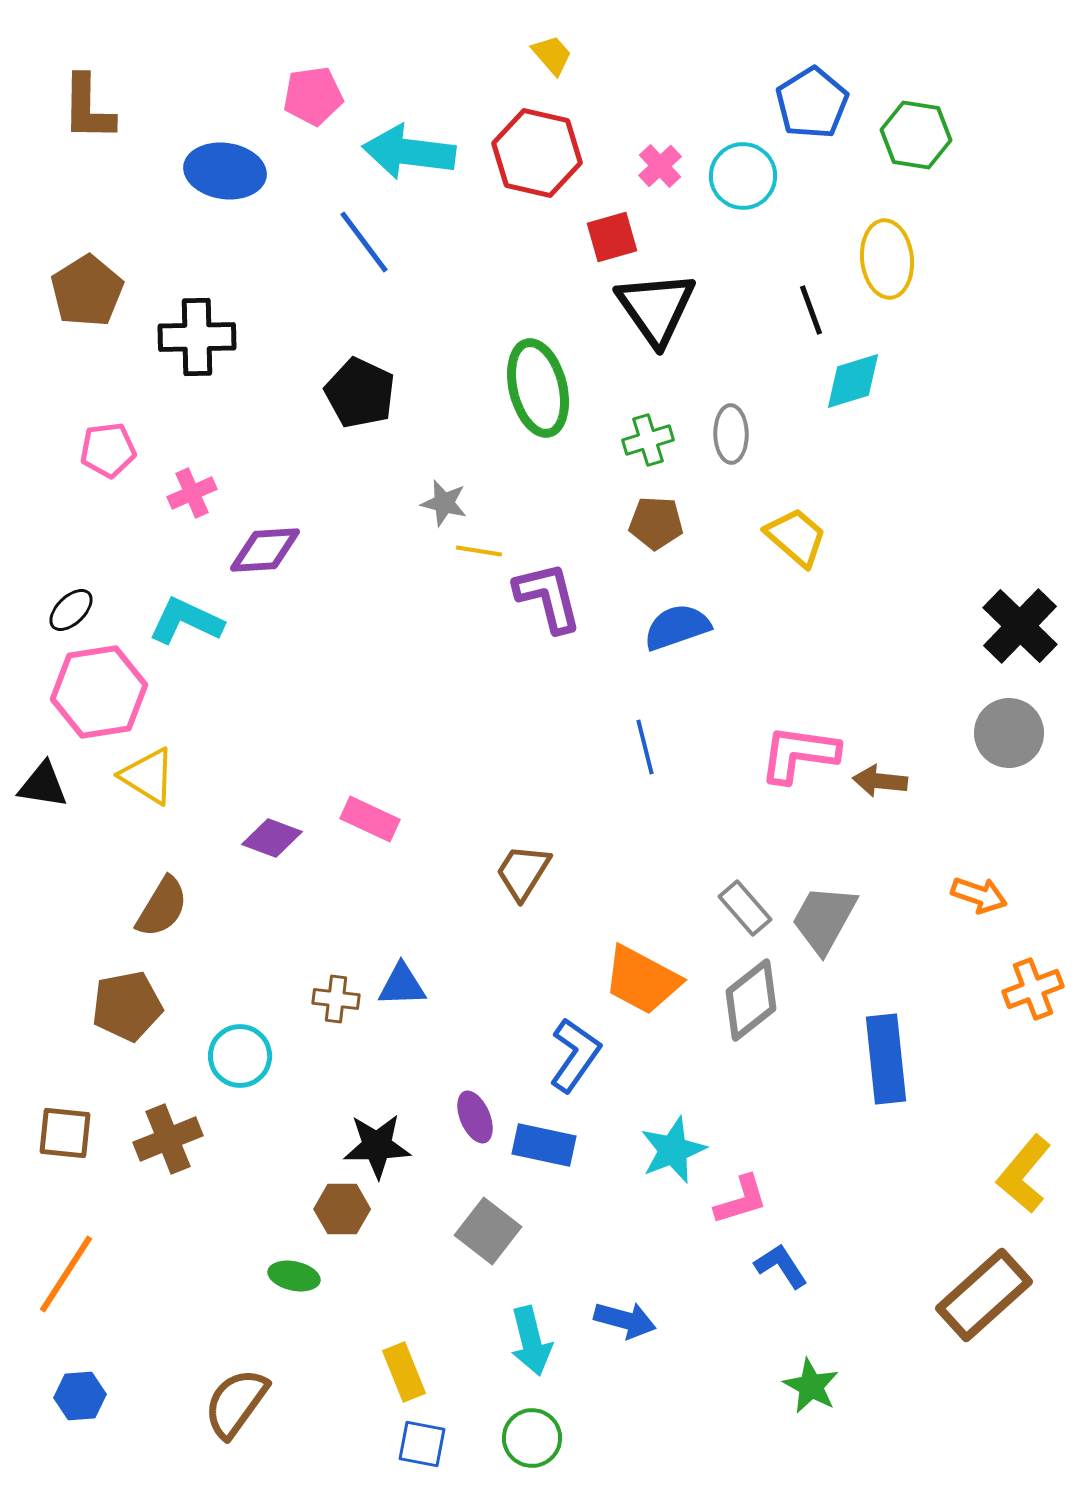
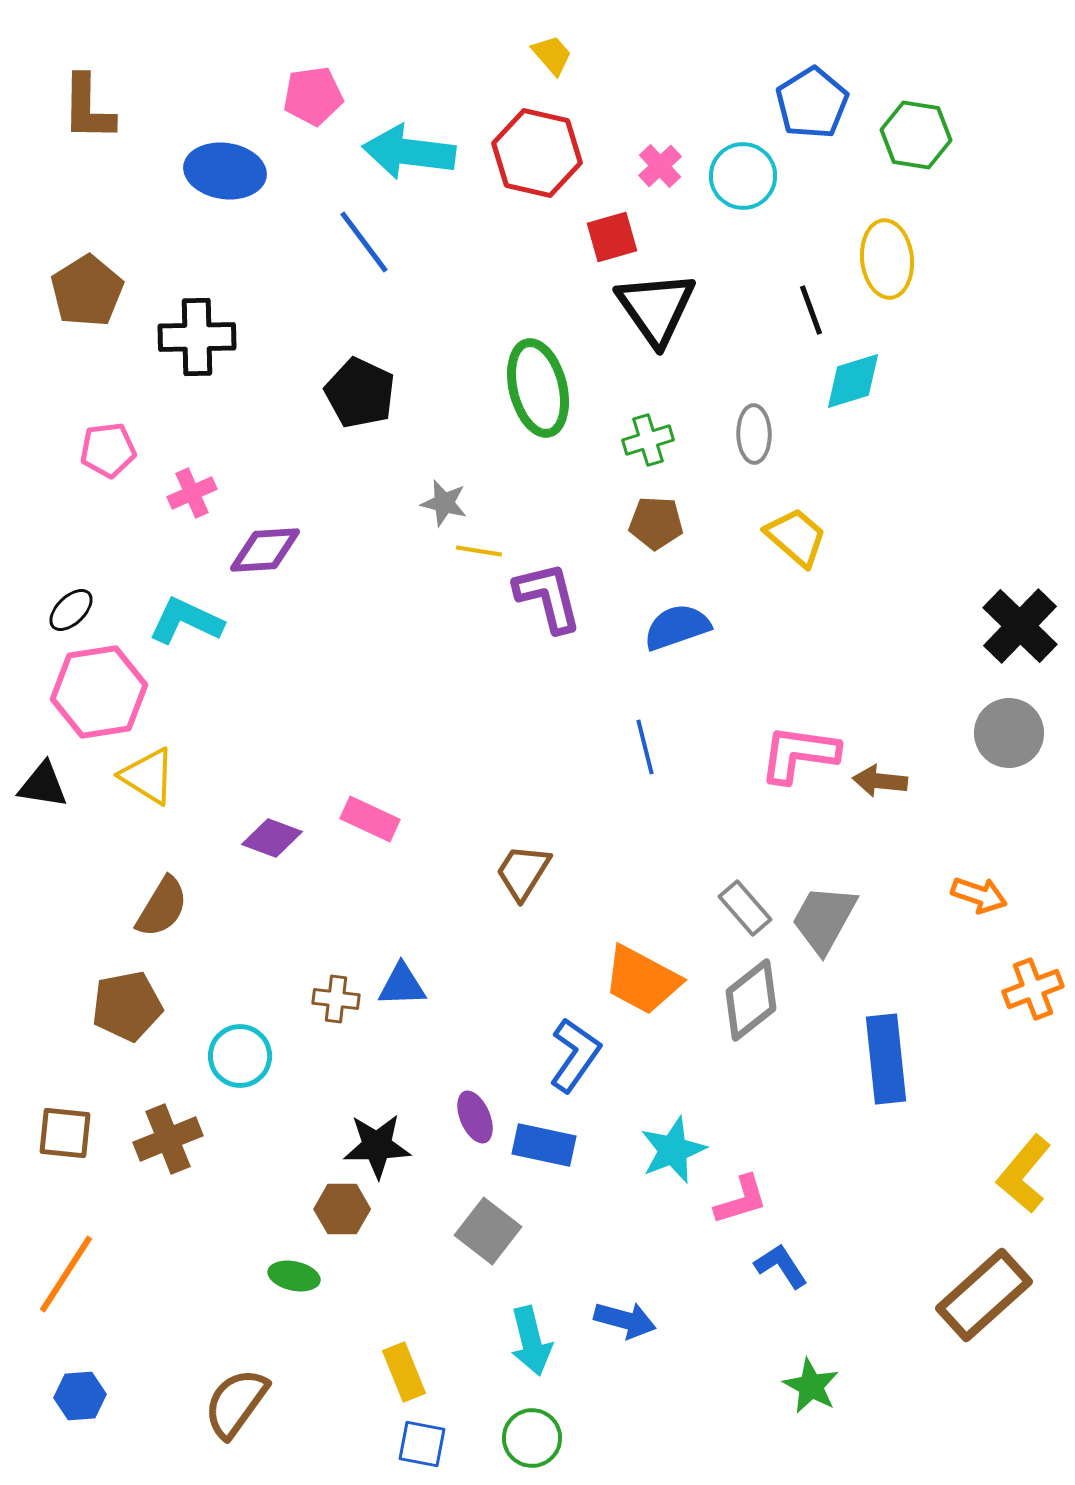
gray ellipse at (731, 434): moved 23 px right
